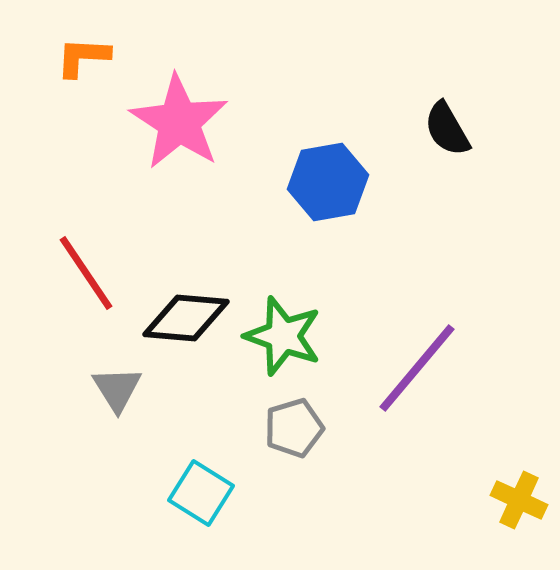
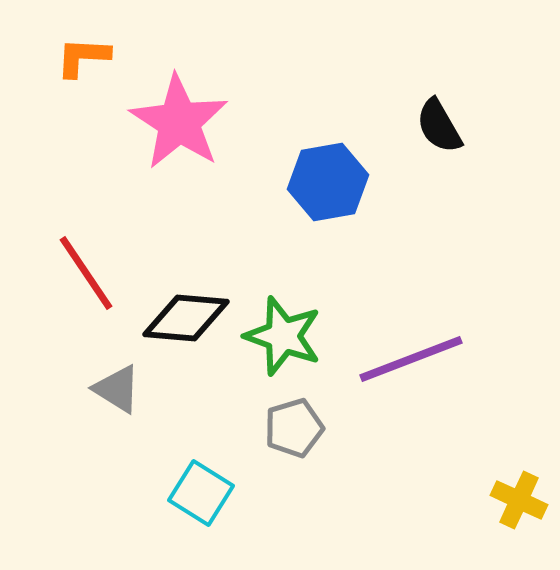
black semicircle: moved 8 px left, 3 px up
purple line: moved 6 px left, 9 px up; rotated 29 degrees clockwise
gray triangle: rotated 26 degrees counterclockwise
